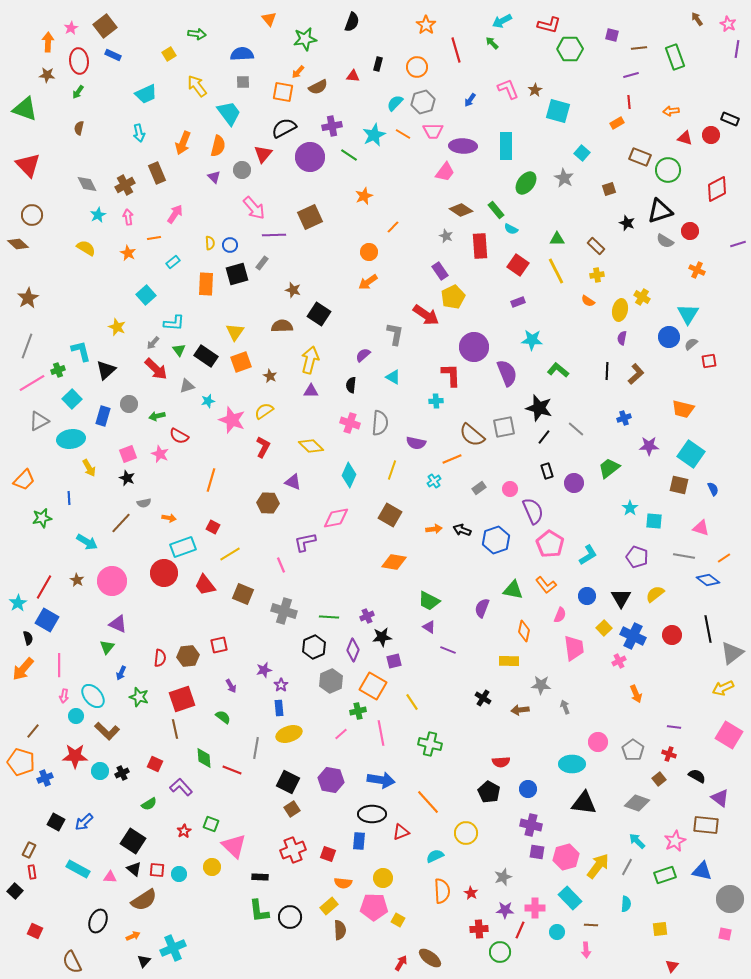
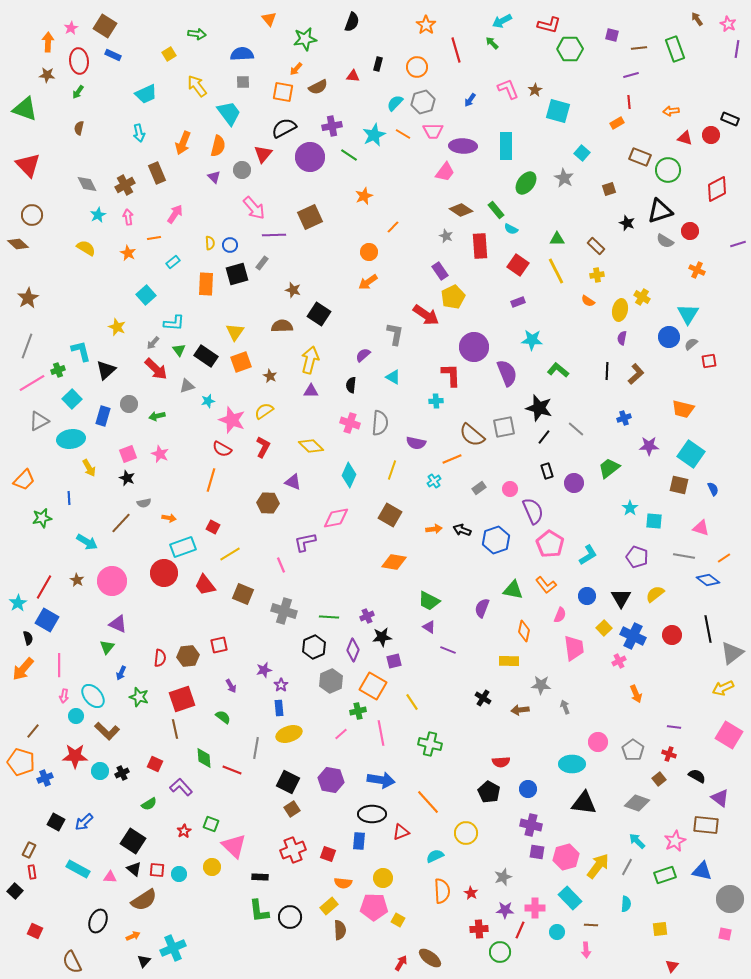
brown square at (105, 26): rotated 20 degrees counterclockwise
green rectangle at (675, 57): moved 8 px up
orange arrow at (298, 72): moved 2 px left, 3 px up
red semicircle at (179, 436): moved 43 px right, 13 px down
